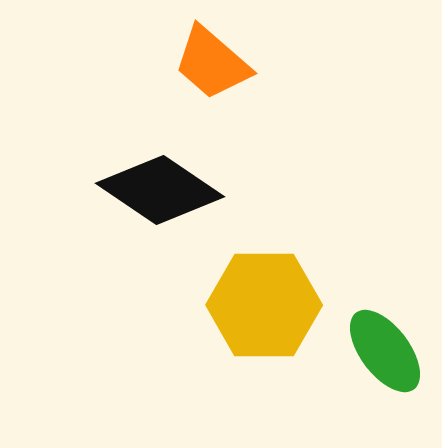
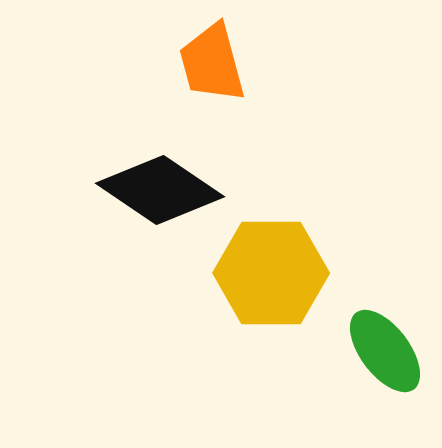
orange trapezoid: rotated 34 degrees clockwise
yellow hexagon: moved 7 px right, 32 px up
